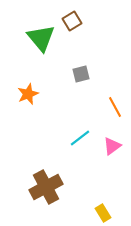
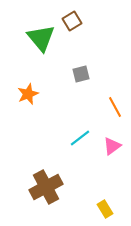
yellow rectangle: moved 2 px right, 4 px up
